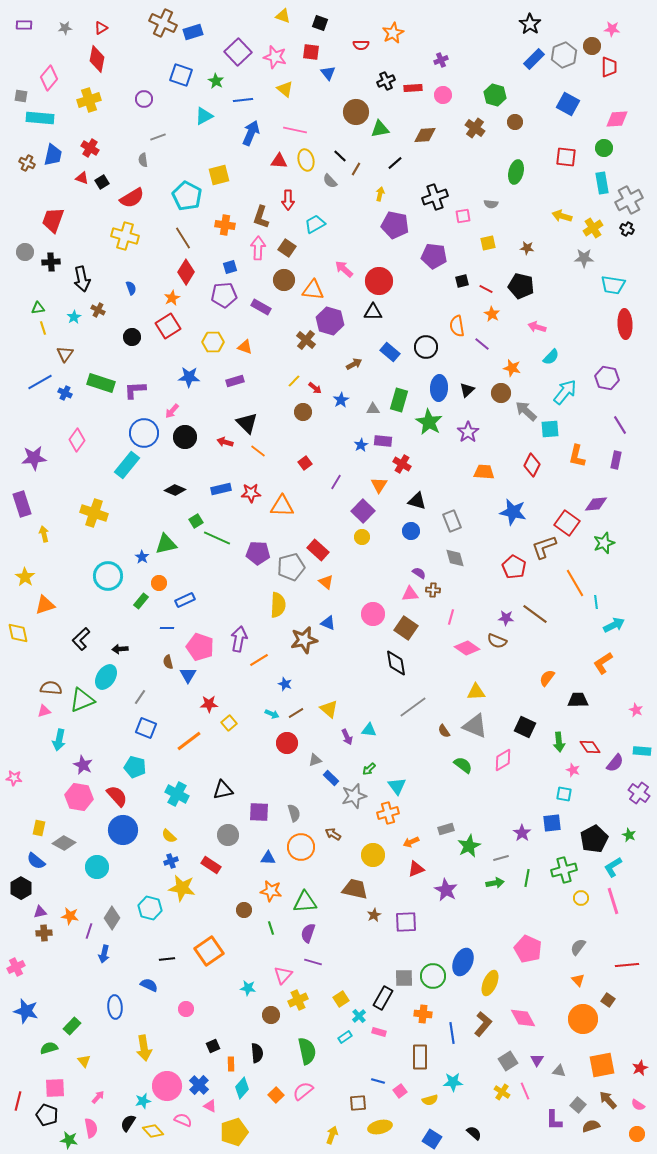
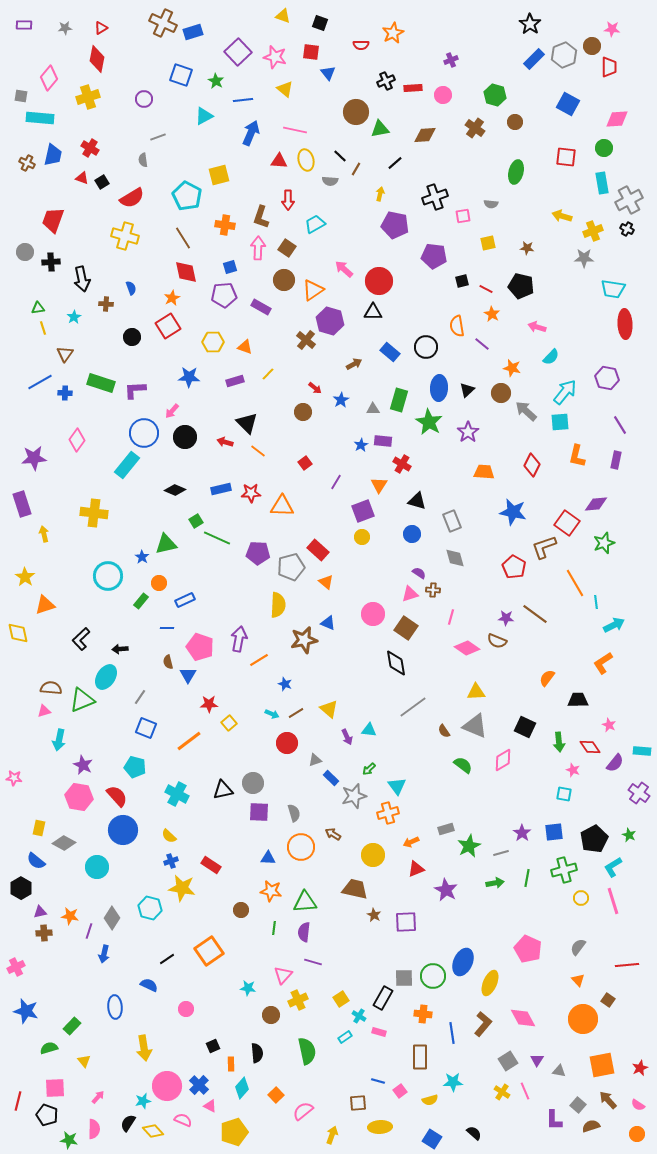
purple cross at (441, 60): moved 10 px right
yellow cross at (89, 100): moved 1 px left, 3 px up
gray semicircle at (330, 181): rotated 42 degrees counterclockwise
yellow cross at (593, 228): moved 3 px down; rotated 12 degrees clockwise
red diamond at (186, 272): rotated 45 degrees counterclockwise
cyan trapezoid at (613, 285): moved 4 px down
orange triangle at (313, 290): rotated 40 degrees counterclockwise
brown cross at (98, 310): moved 8 px right, 6 px up; rotated 24 degrees counterclockwise
yellow line at (294, 381): moved 26 px left, 7 px up
blue cross at (65, 393): rotated 24 degrees counterclockwise
cyan square at (550, 429): moved 10 px right, 7 px up
purple square at (363, 511): rotated 25 degrees clockwise
yellow cross at (94, 513): rotated 12 degrees counterclockwise
blue circle at (411, 531): moved 1 px right, 3 px down
pink triangle at (410, 594): rotated 12 degrees counterclockwise
pink star at (636, 710): moved 27 px left, 15 px down
blue square at (552, 823): moved 2 px right, 9 px down
gray circle at (228, 835): moved 25 px right, 52 px up
gray line at (501, 858): moved 5 px up
brown circle at (244, 910): moved 3 px left
brown star at (374, 915): rotated 16 degrees counterclockwise
green line at (271, 928): moved 3 px right; rotated 24 degrees clockwise
purple semicircle at (308, 933): moved 4 px left, 1 px up; rotated 12 degrees counterclockwise
black line at (167, 959): rotated 28 degrees counterclockwise
cyan cross at (359, 1016): rotated 16 degrees counterclockwise
pink semicircle at (303, 1091): moved 20 px down
yellow ellipse at (380, 1127): rotated 10 degrees clockwise
pink semicircle at (91, 1128): moved 3 px right, 1 px down; rotated 12 degrees clockwise
